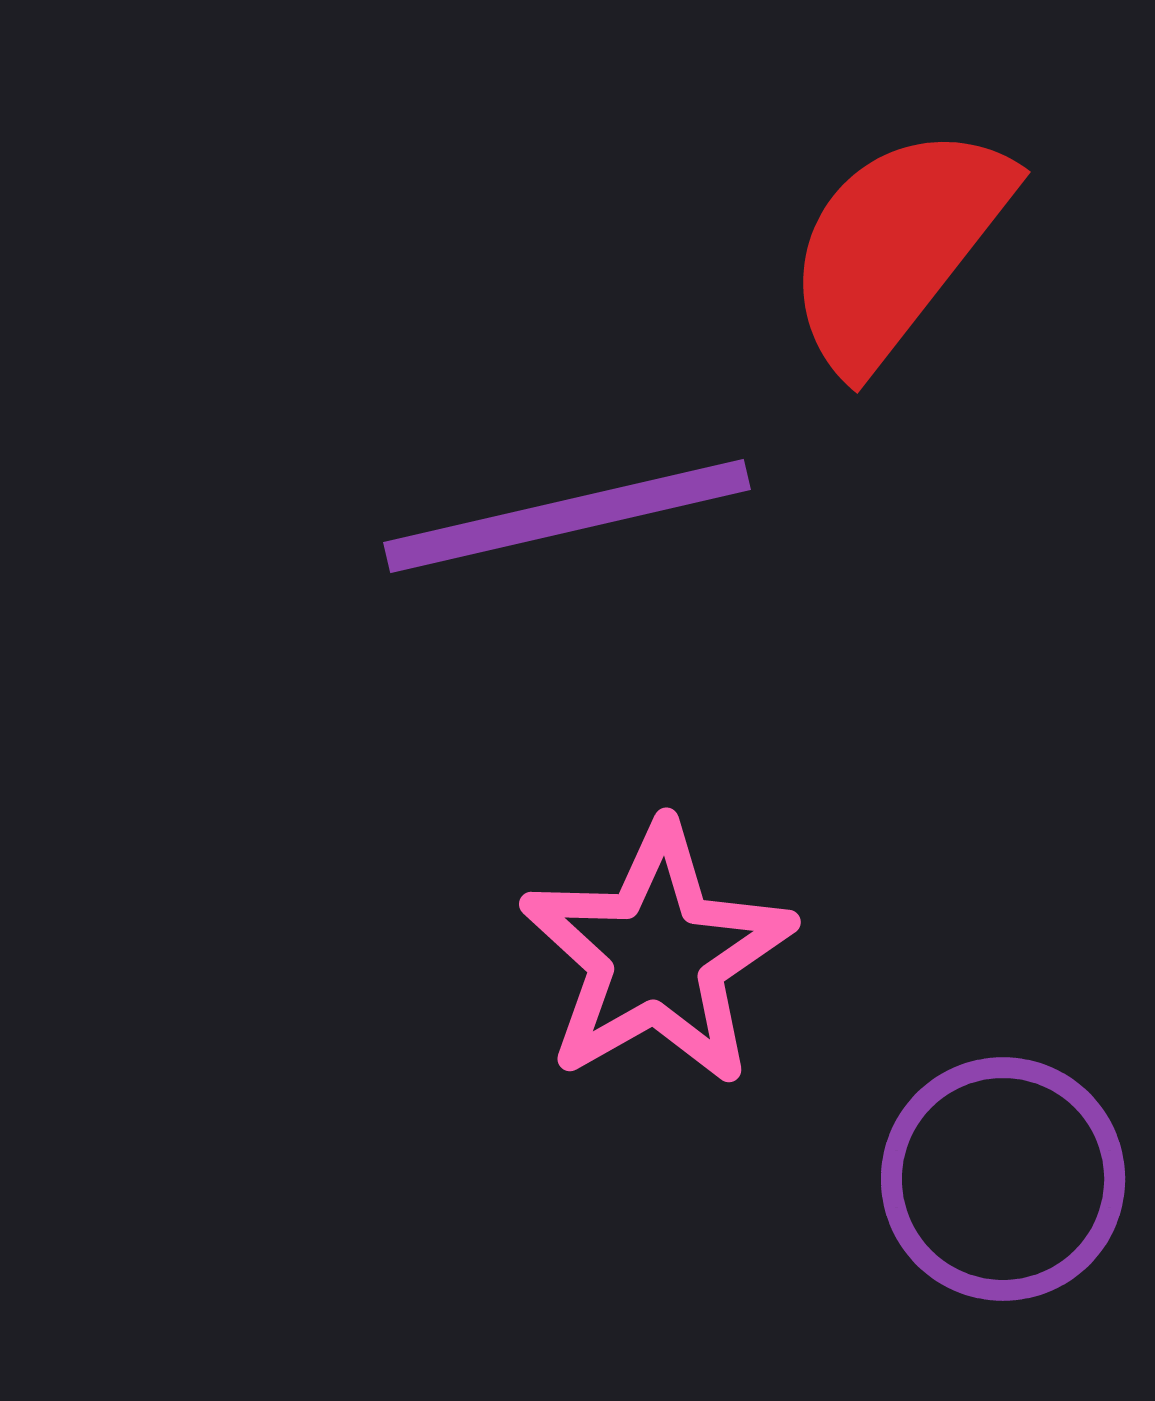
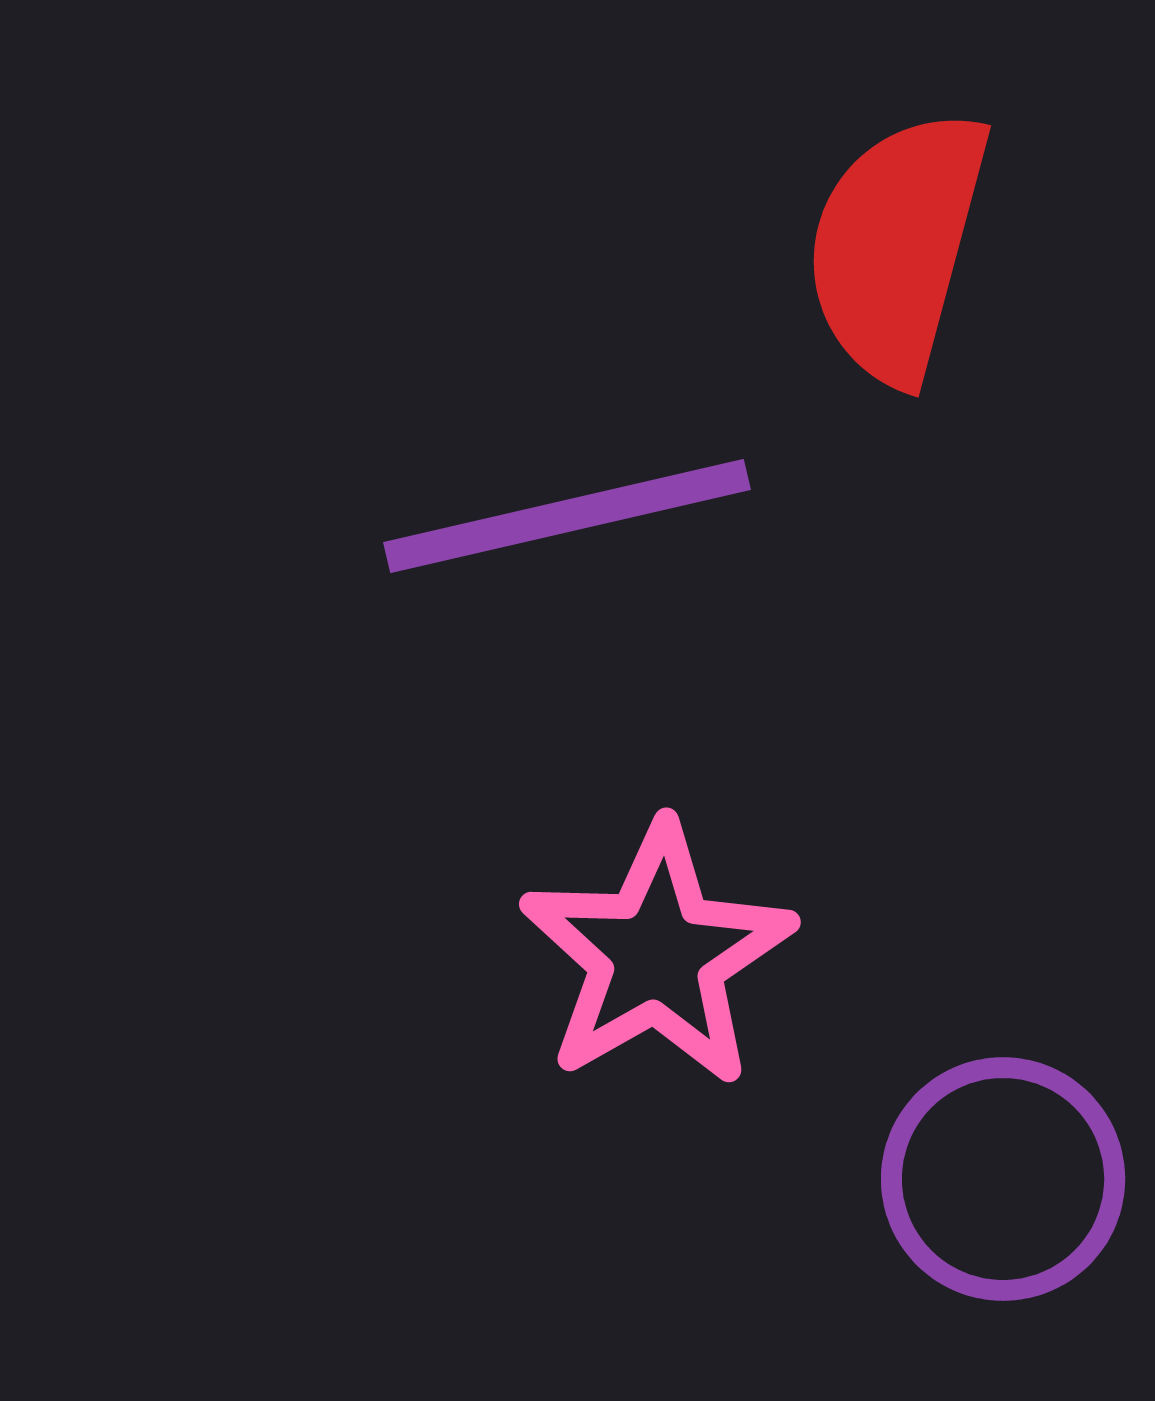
red semicircle: rotated 23 degrees counterclockwise
